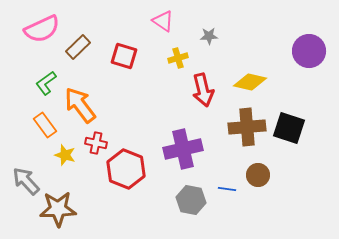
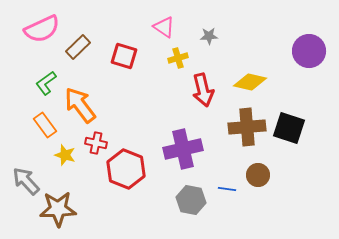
pink triangle: moved 1 px right, 6 px down
